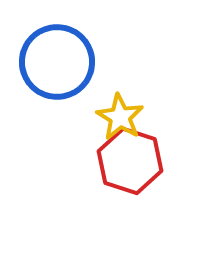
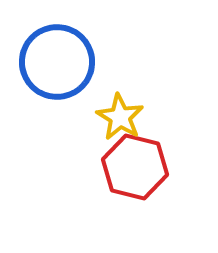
red hexagon: moved 5 px right, 6 px down; rotated 4 degrees counterclockwise
